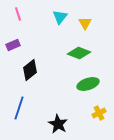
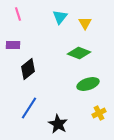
purple rectangle: rotated 24 degrees clockwise
black diamond: moved 2 px left, 1 px up
blue line: moved 10 px right; rotated 15 degrees clockwise
